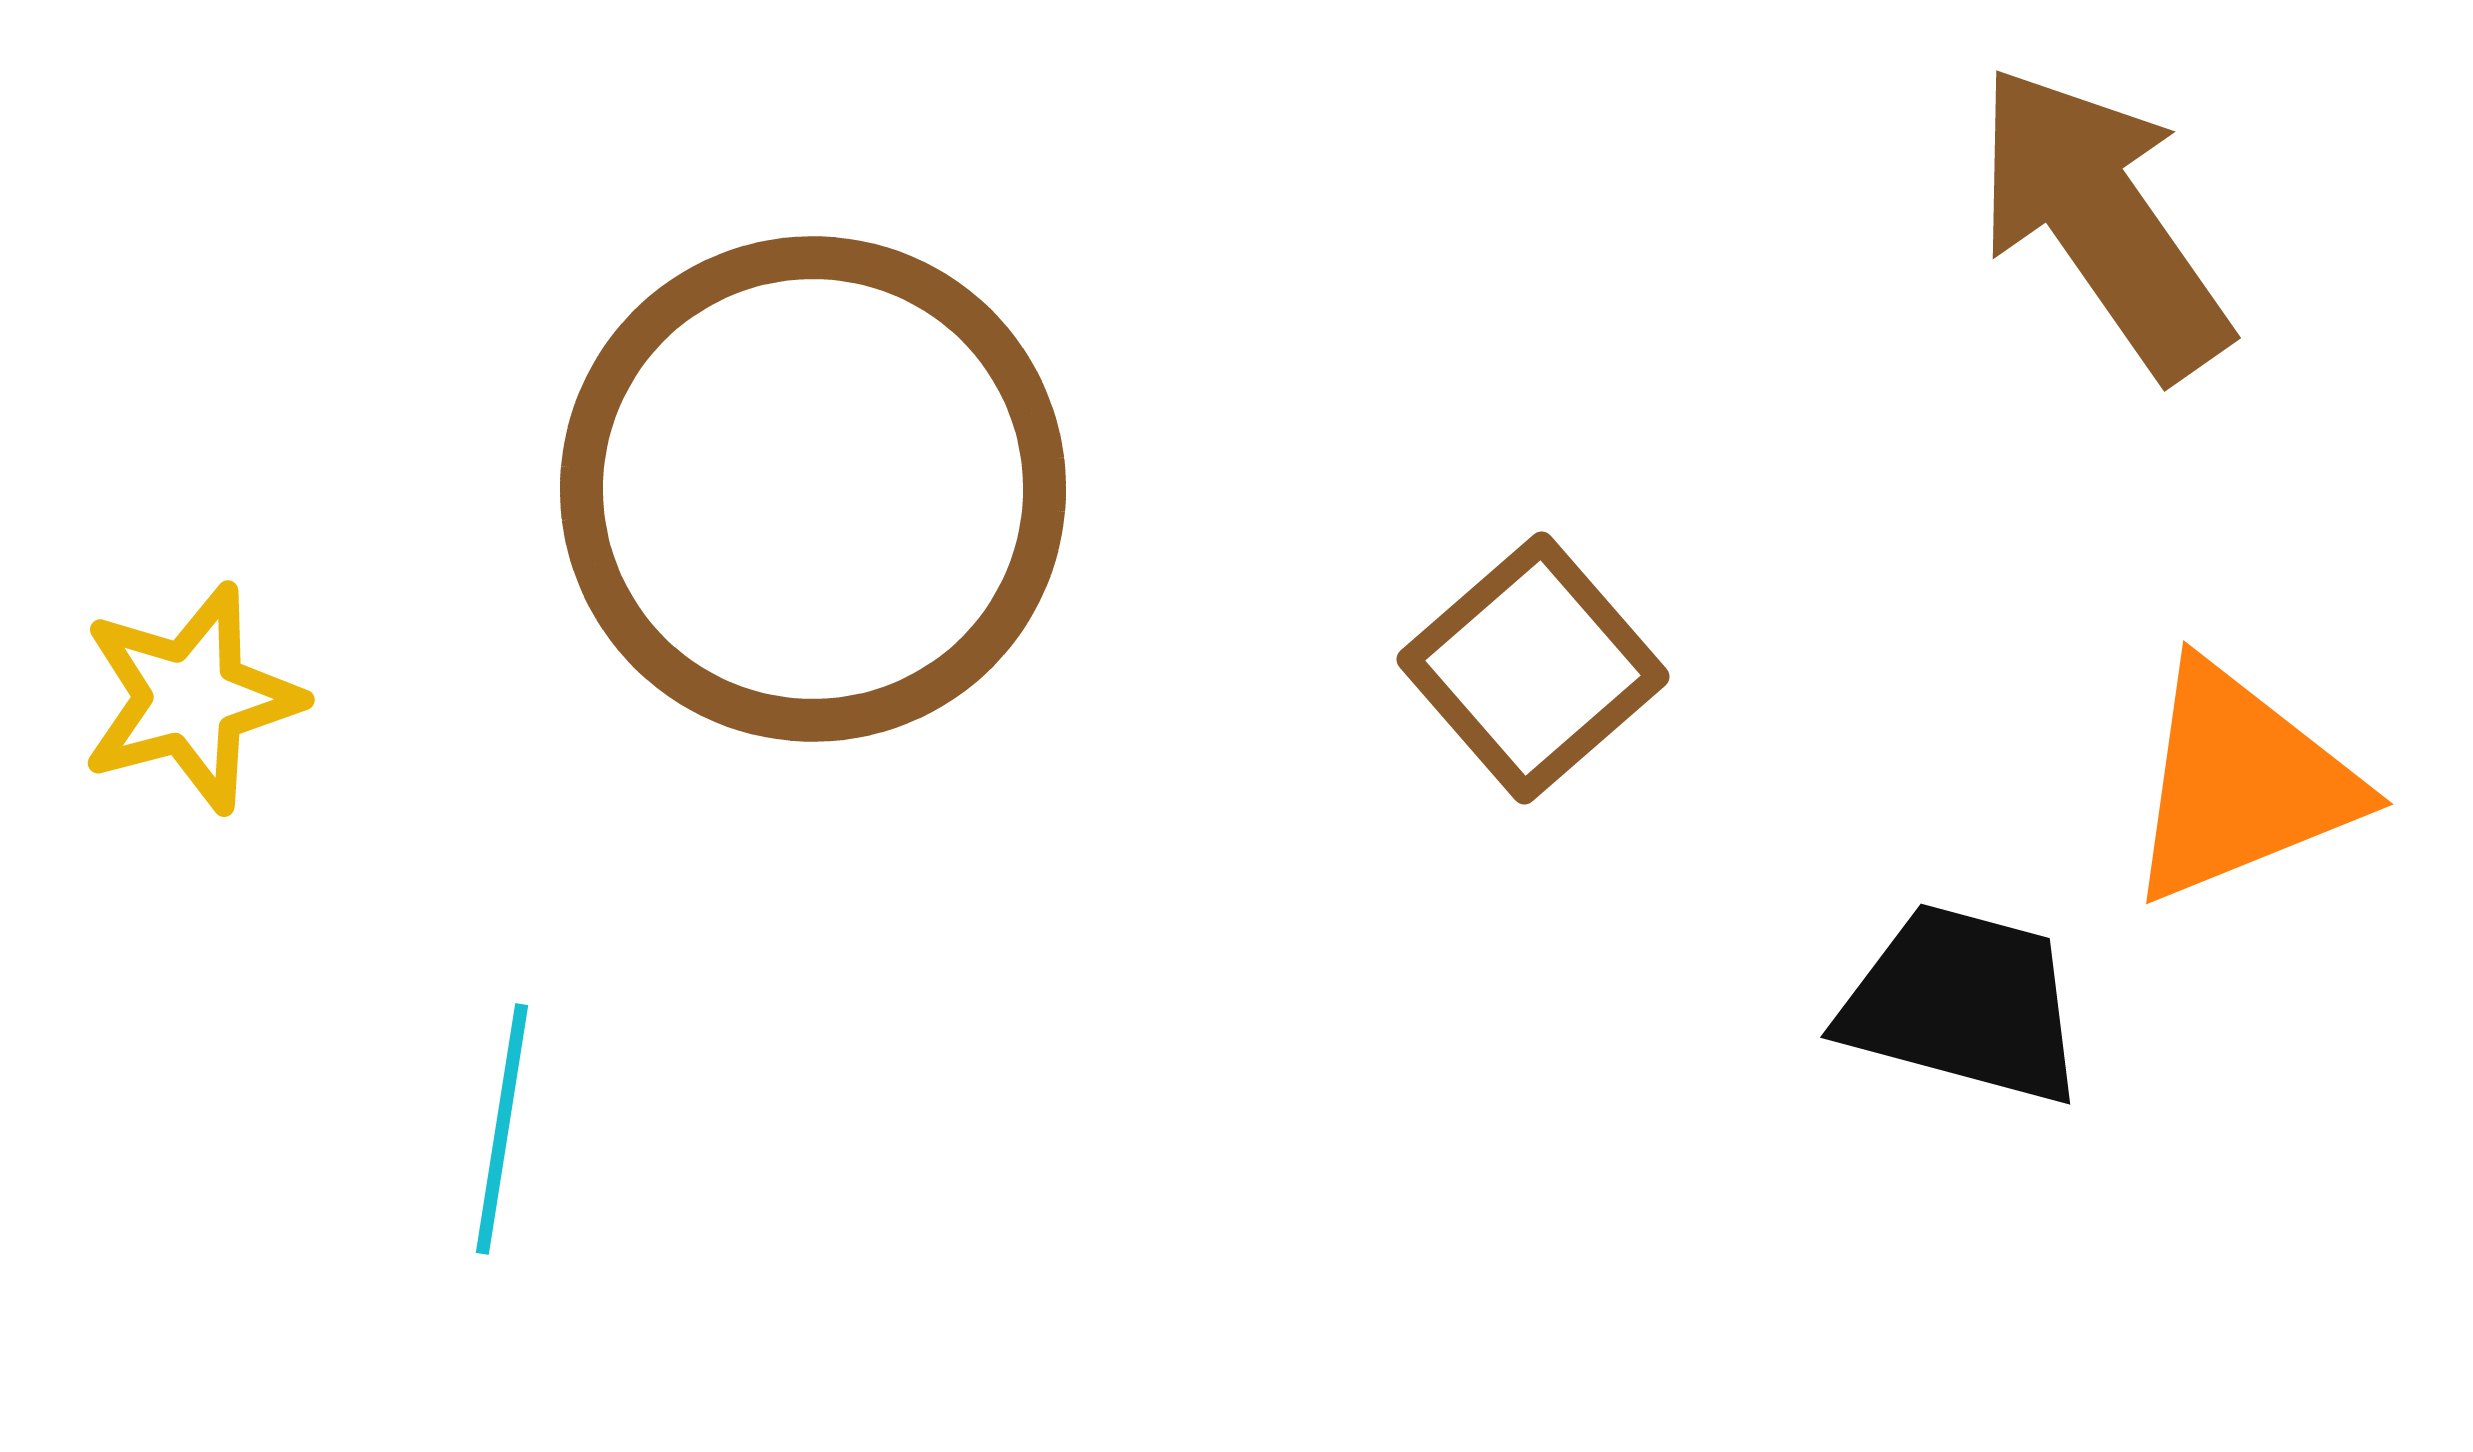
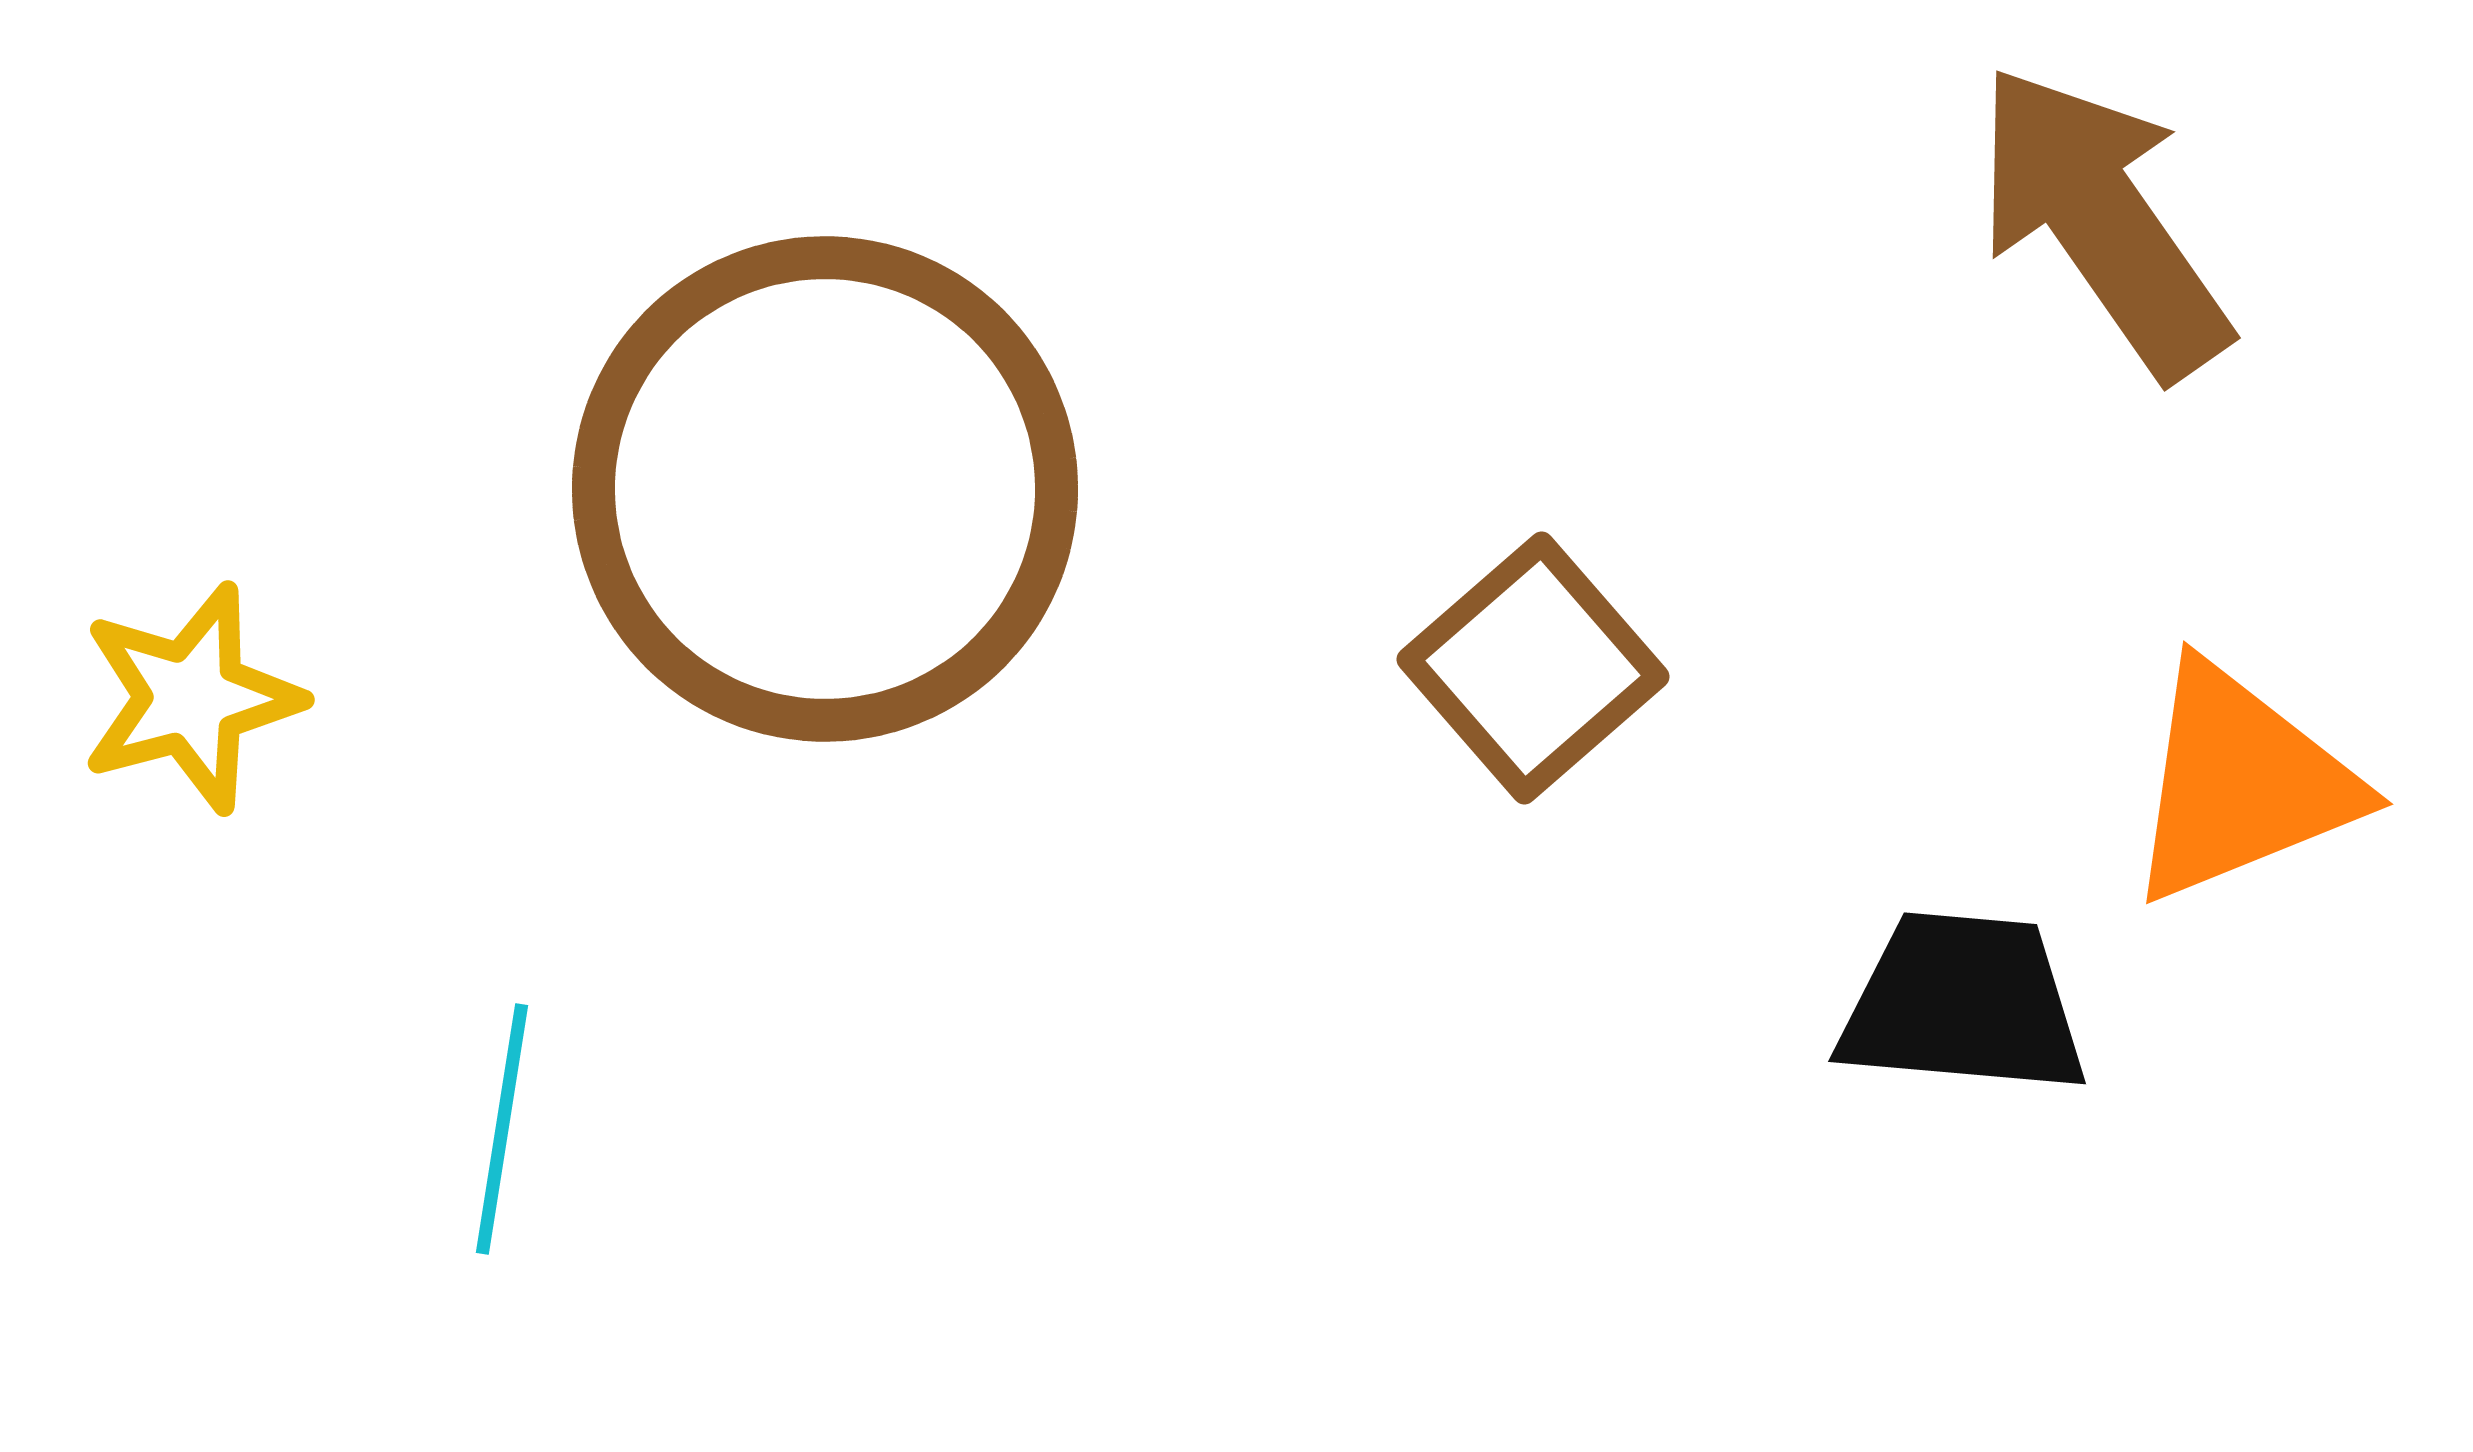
brown circle: moved 12 px right
black trapezoid: rotated 10 degrees counterclockwise
